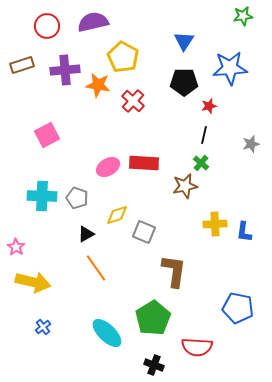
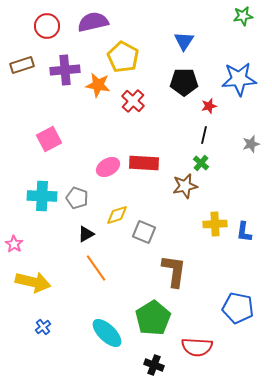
blue star: moved 9 px right, 11 px down
pink square: moved 2 px right, 4 px down
pink star: moved 2 px left, 3 px up
